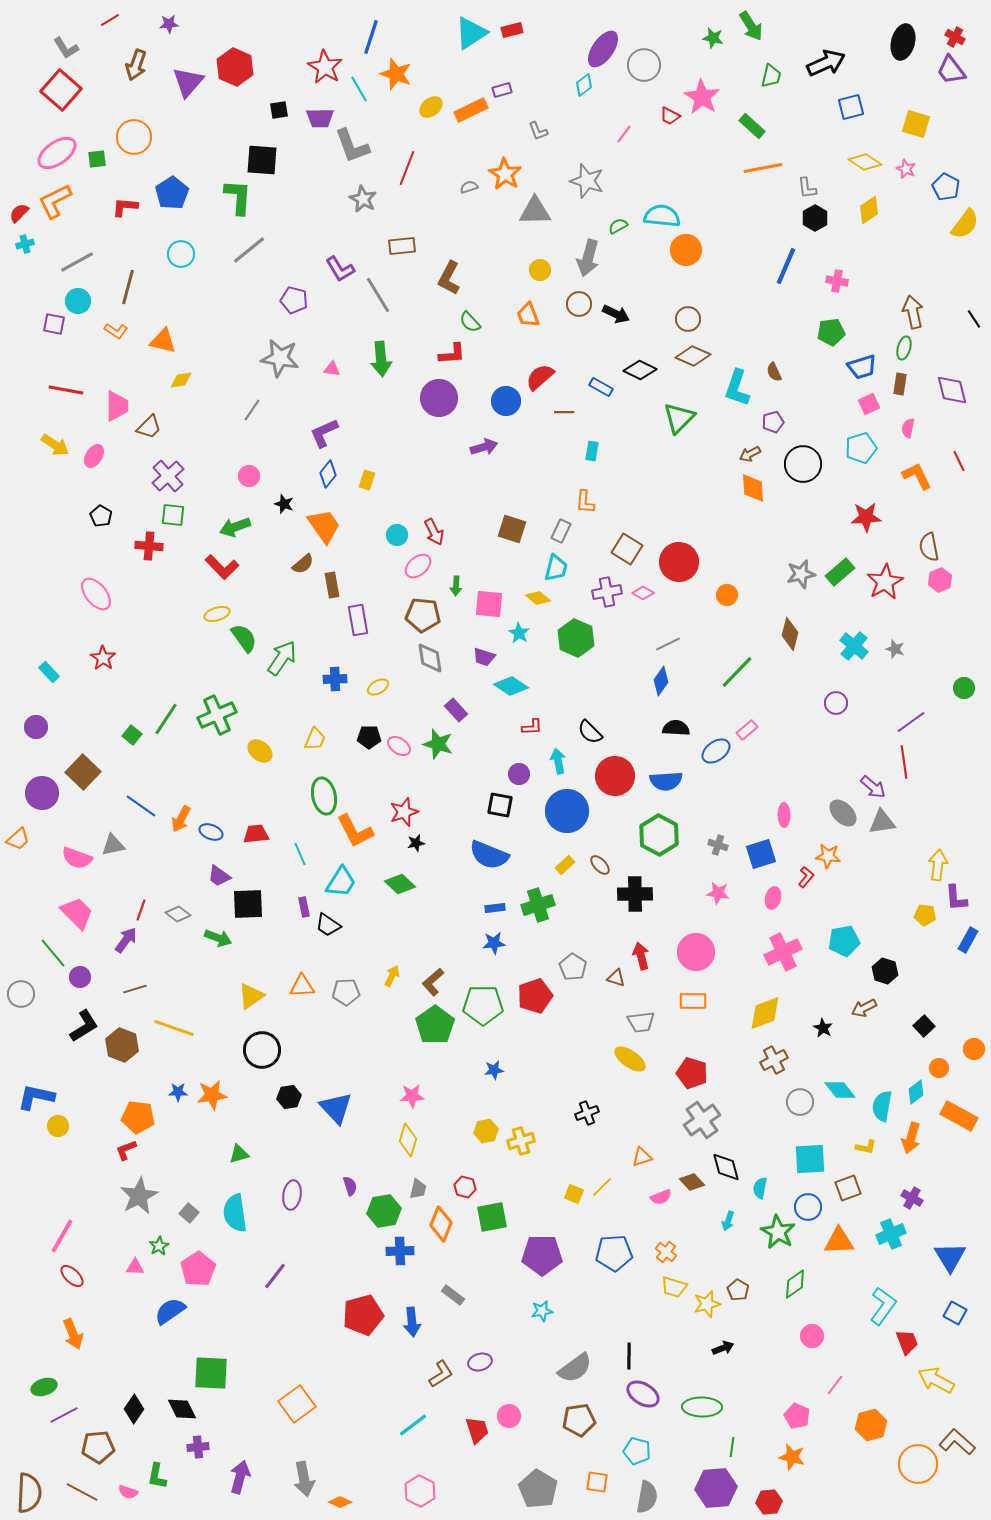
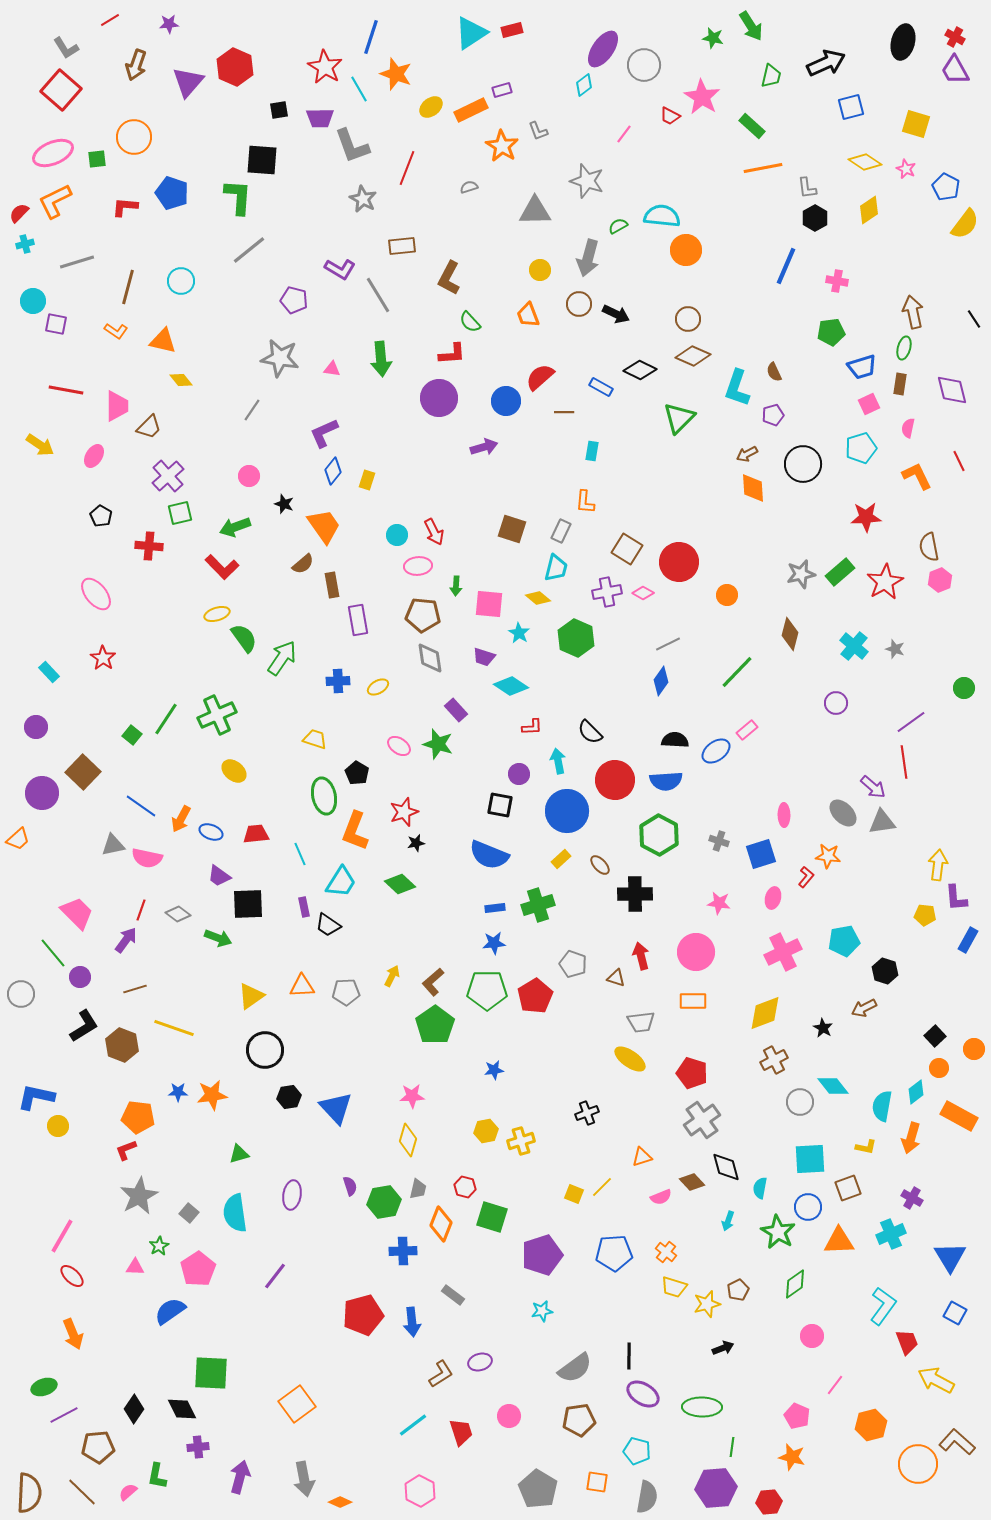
purple trapezoid at (951, 70): moved 4 px right; rotated 8 degrees clockwise
pink ellipse at (57, 153): moved 4 px left; rotated 12 degrees clockwise
orange star at (505, 174): moved 3 px left, 28 px up
blue pentagon at (172, 193): rotated 20 degrees counterclockwise
cyan circle at (181, 254): moved 27 px down
gray line at (77, 262): rotated 12 degrees clockwise
purple L-shape at (340, 269): rotated 28 degrees counterclockwise
cyan circle at (78, 301): moved 45 px left
purple square at (54, 324): moved 2 px right
yellow diamond at (181, 380): rotated 60 degrees clockwise
purple pentagon at (773, 422): moved 7 px up
yellow arrow at (55, 445): moved 15 px left
brown arrow at (750, 454): moved 3 px left
blue diamond at (328, 474): moved 5 px right, 3 px up
green square at (173, 515): moved 7 px right, 2 px up; rotated 20 degrees counterclockwise
pink ellipse at (418, 566): rotated 36 degrees clockwise
blue cross at (335, 679): moved 3 px right, 2 px down
black semicircle at (676, 728): moved 1 px left, 12 px down
black pentagon at (369, 737): moved 12 px left, 36 px down; rotated 30 degrees clockwise
yellow trapezoid at (315, 739): rotated 95 degrees counterclockwise
yellow ellipse at (260, 751): moved 26 px left, 20 px down
red circle at (615, 776): moved 4 px down
orange L-shape at (355, 831): rotated 48 degrees clockwise
gray cross at (718, 845): moved 1 px right, 4 px up
pink semicircle at (77, 858): moved 70 px right; rotated 8 degrees counterclockwise
yellow rectangle at (565, 865): moved 4 px left, 6 px up
pink star at (718, 893): moved 1 px right, 10 px down
gray pentagon at (573, 967): moved 3 px up; rotated 12 degrees counterclockwise
red pentagon at (535, 996): rotated 12 degrees counterclockwise
green pentagon at (483, 1005): moved 4 px right, 15 px up
black square at (924, 1026): moved 11 px right, 10 px down
black circle at (262, 1050): moved 3 px right
cyan diamond at (840, 1090): moved 7 px left, 4 px up
green hexagon at (384, 1211): moved 9 px up
green square at (492, 1217): rotated 28 degrees clockwise
blue cross at (400, 1251): moved 3 px right
purple pentagon at (542, 1255): rotated 18 degrees counterclockwise
brown pentagon at (738, 1290): rotated 15 degrees clockwise
red trapezoid at (477, 1430): moved 16 px left, 2 px down
brown line at (82, 1492): rotated 16 degrees clockwise
pink semicircle at (128, 1492): rotated 120 degrees clockwise
